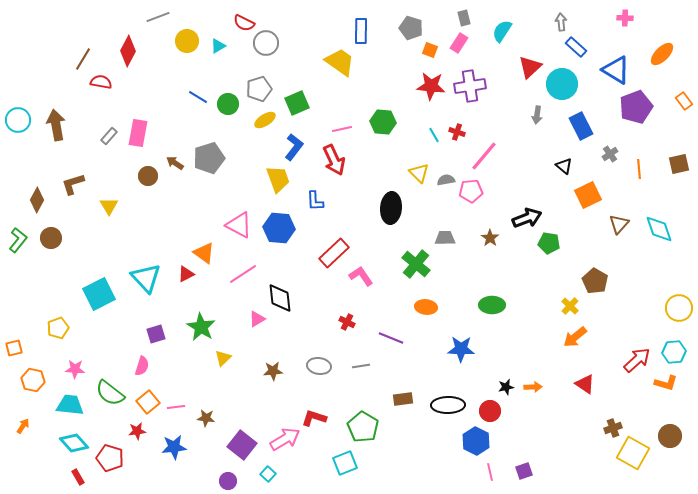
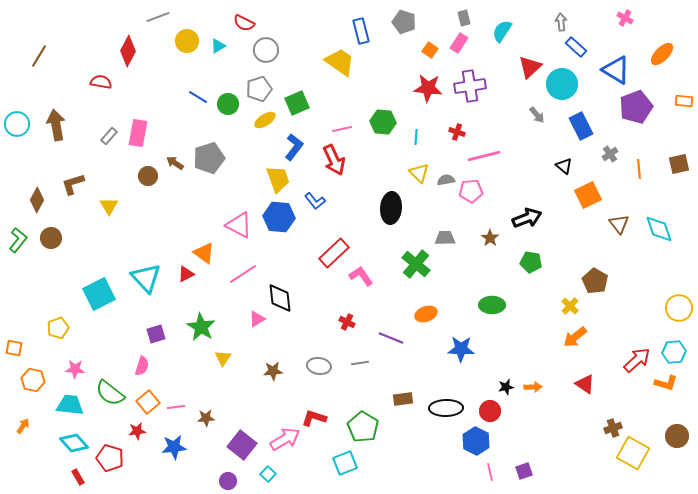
pink cross at (625, 18): rotated 28 degrees clockwise
gray pentagon at (411, 28): moved 7 px left, 6 px up
blue rectangle at (361, 31): rotated 15 degrees counterclockwise
gray circle at (266, 43): moved 7 px down
orange square at (430, 50): rotated 14 degrees clockwise
brown line at (83, 59): moved 44 px left, 3 px up
red star at (431, 86): moved 3 px left, 2 px down
orange rectangle at (684, 101): rotated 48 degrees counterclockwise
gray arrow at (537, 115): rotated 48 degrees counterclockwise
cyan circle at (18, 120): moved 1 px left, 4 px down
cyan line at (434, 135): moved 18 px left, 2 px down; rotated 35 degrees clockwise
pink line at (484, 156): rotated 36 degrees clockwise
blue L-shape at (315, 201): rotated 35 degrees counterclockwise
brown triangle at (619, 224): rotated 20 degrees counterclockwise
blue hexagon at (279, 228): moved 11 px up
green pentagon at (549, 243): moved 18 px left, 19 px down
orange ellipse at (426, 307): moved 7 px down; rotated 25 degrees counterclockwise
orange square at (14, 348): rotated 24 degrees clockwise
yellow triangle at (223, 358): rotated 12 degrees counterclockwise
gray line at (361, 366): moved 1 px left, 3 px up
black ellipse at (448, 405): moved 2 px left, 3 px down
brown star at (206, 418): rotated 12 degrees counterclockwise
brown circle at (670, 436): moved 7 px right
